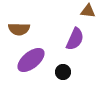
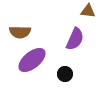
brown semicircle: moved 1 px right, 3 px down
purple ellipse: moved 1 px right
black circle: moved 2 px right, 2 px down
